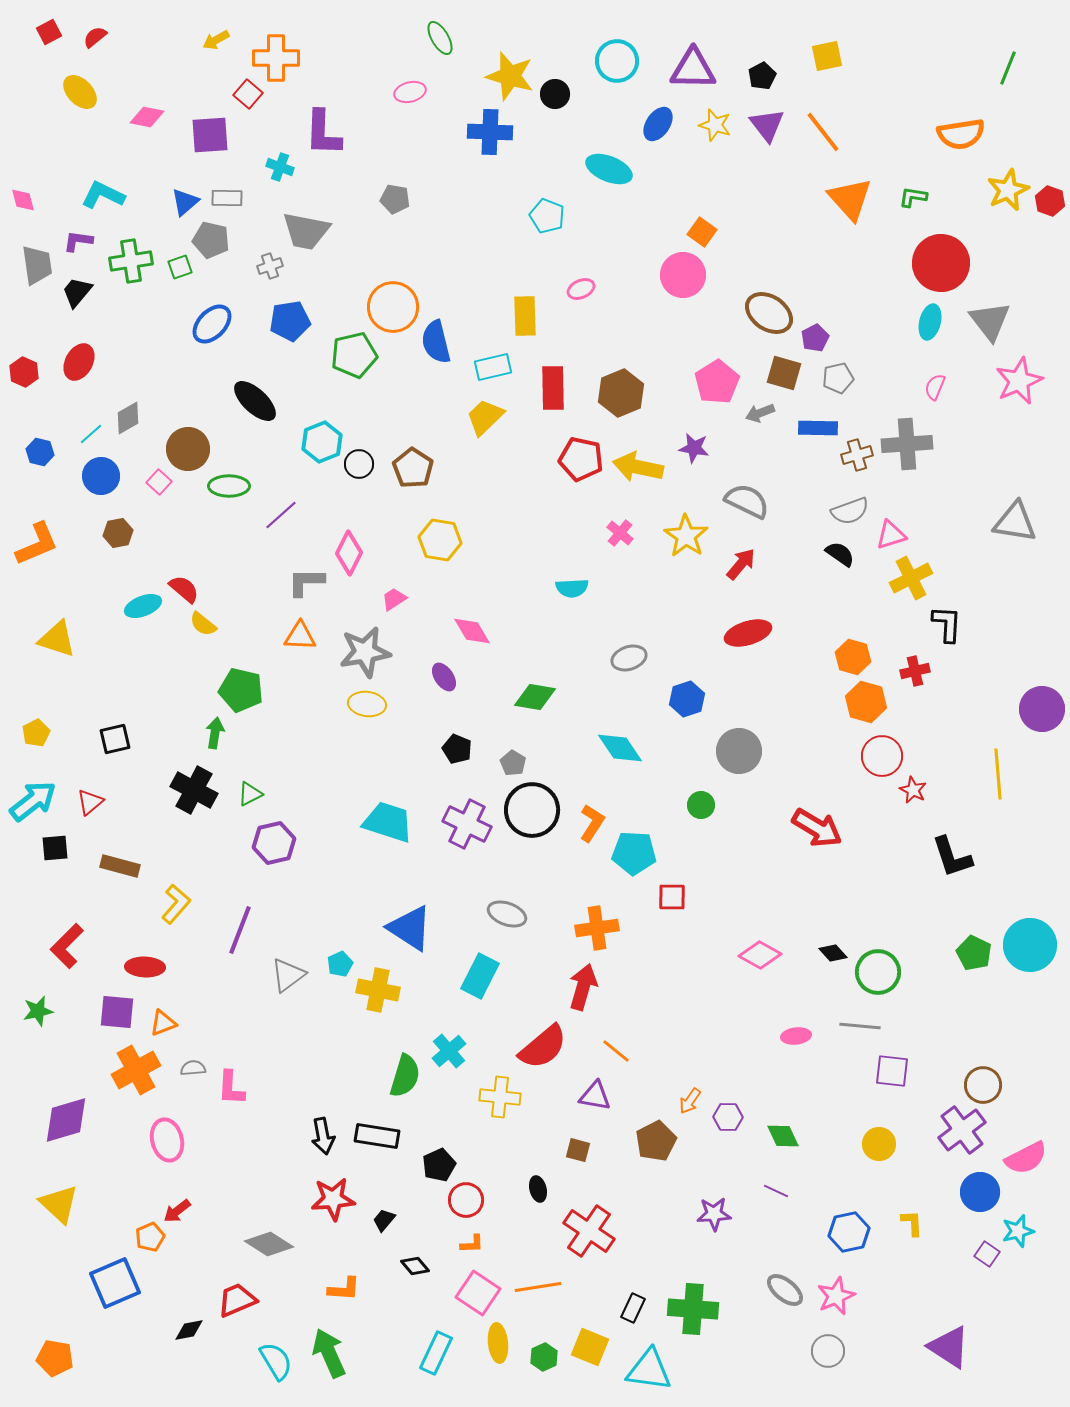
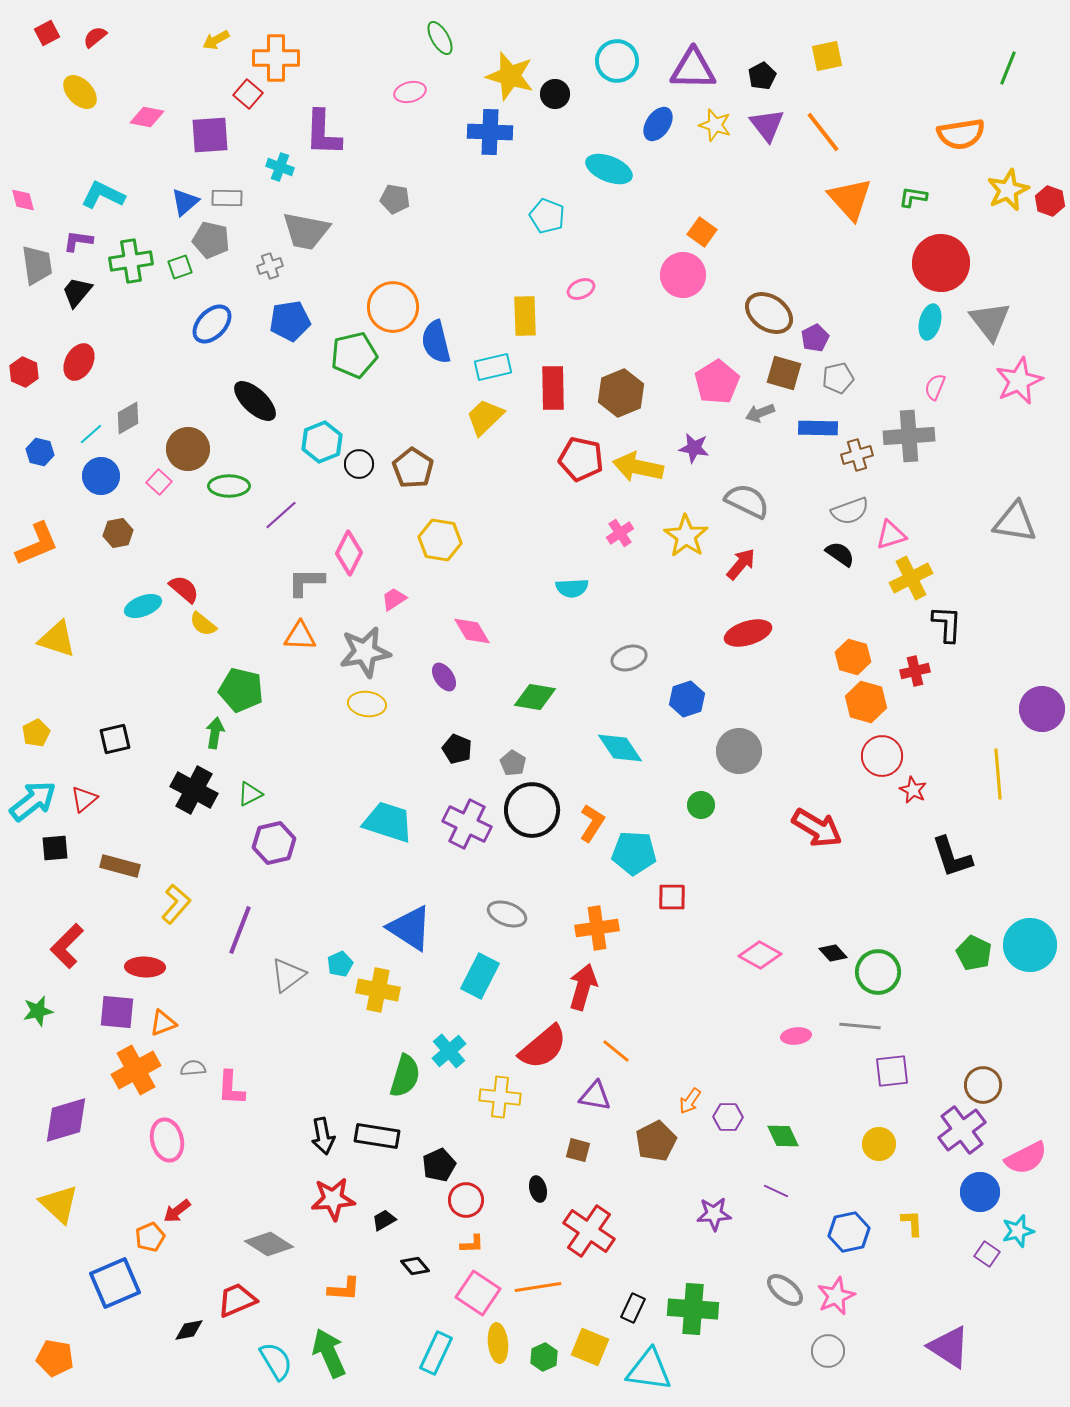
red square at (49, 32): moved 2 px left, 1 px down
gray cross at (907, 444): moved 2 px right, 8 px up
pink cross at (620, 533): rotated 16 degrees clockwise
red triangle at (90, 802): moved 6 px left, 3 px up
purple square at (892, 1071): rotated 12 degrees counterclockwise
black trapezoid at (384, 1220): rotated 20 degrees clockwise
